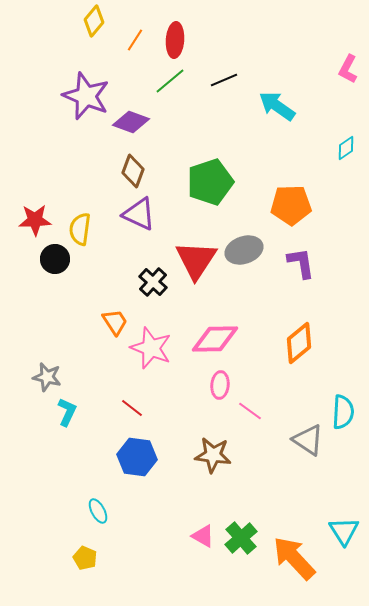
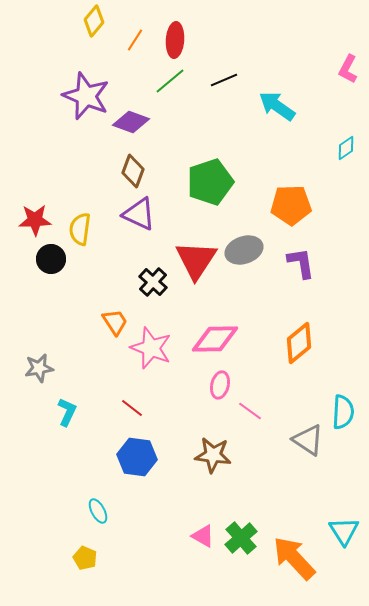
black circle: moved 4 px left
gray star: moved 8 px left, 9 px up; rotated 24 degrees counterclockwise
pink ellipse: rotated 8 degrees clockwise
